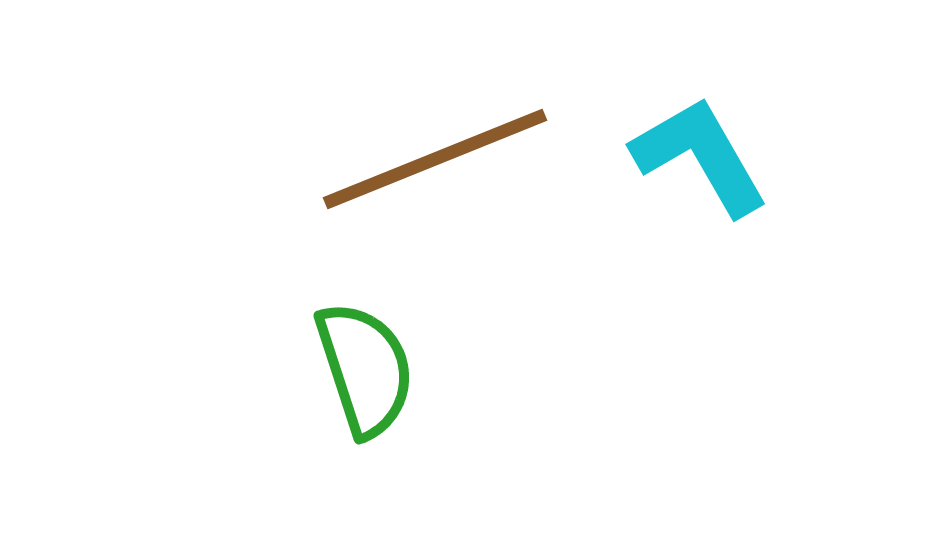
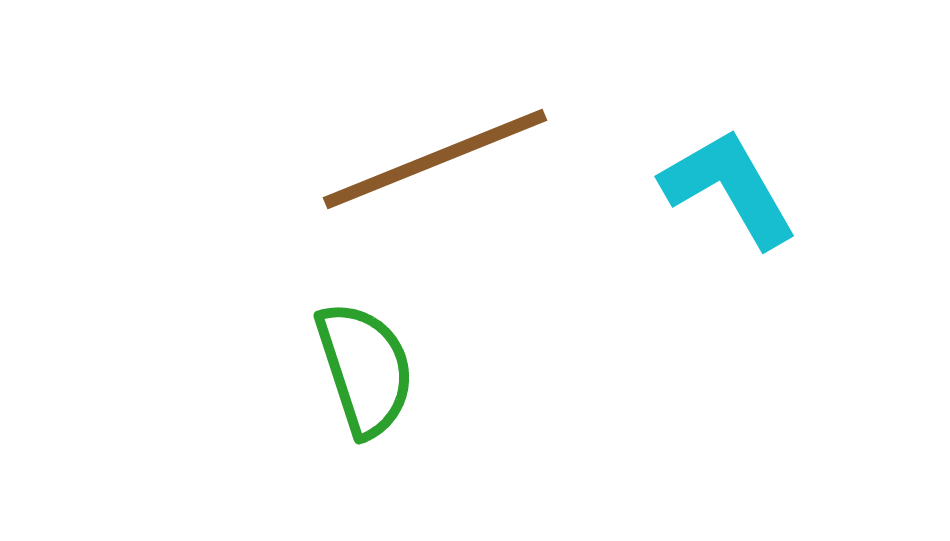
cyan L-shape: moved 29 px right, 32 px down
